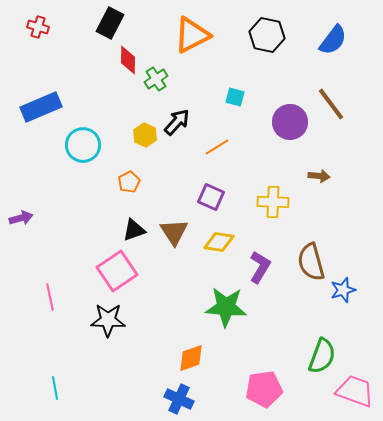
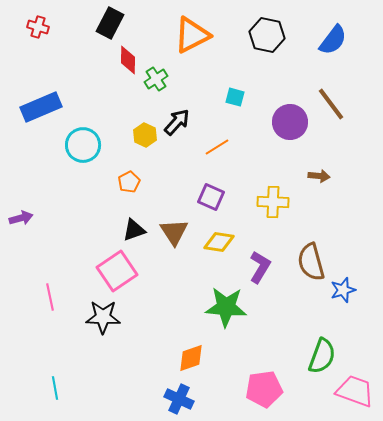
black star: moved 5 px left, 3 px up
